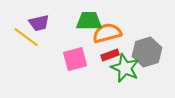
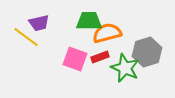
red rectangle: moved 10 px left, 2 px down
pink square: rotated 35 degrees clockwise
